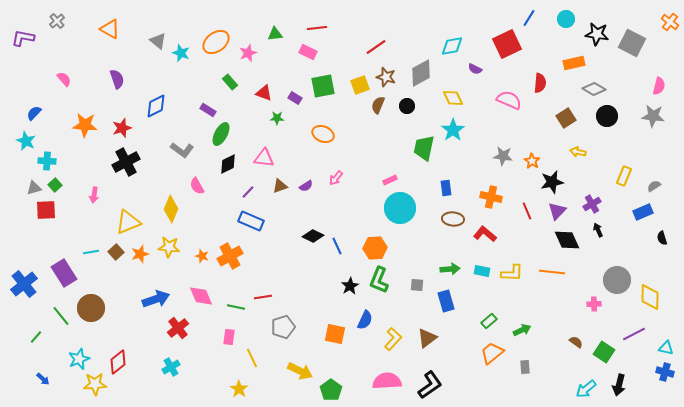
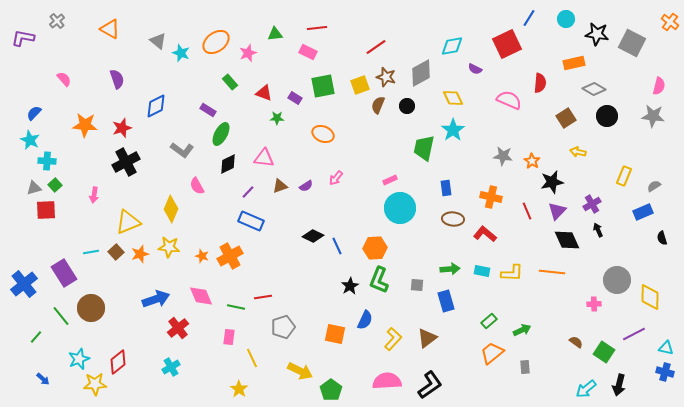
cyan star at (26, 141): moved 4 px right, 1 px up
